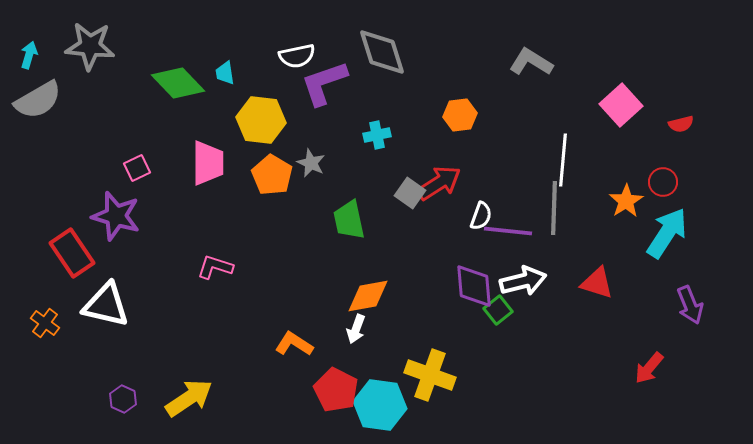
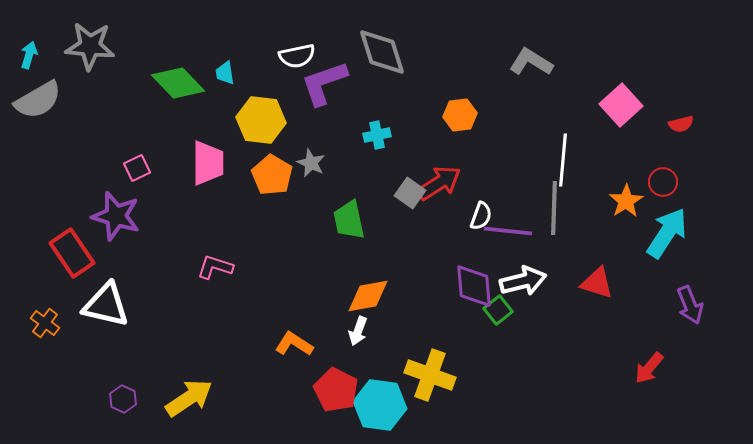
white arrow at (356, 329): moved 2 px right, 2 px down
